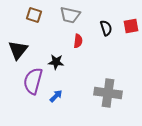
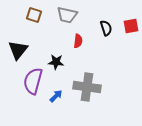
gray trapezoid: moved 3 px left
gray cross: moved 21 px left, 6 px up
